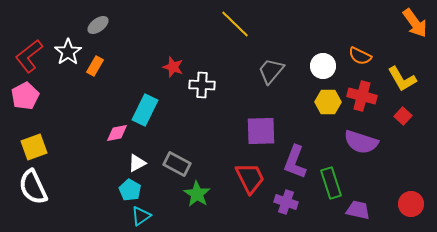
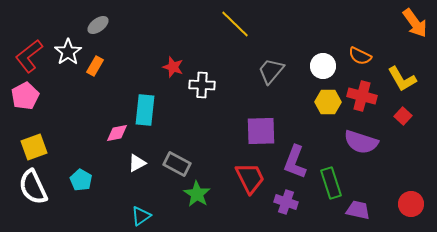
cyan rectangle: rotated 20 degrees counterclockwise
cyan pentagon: moved 49 px left, 10 px up
